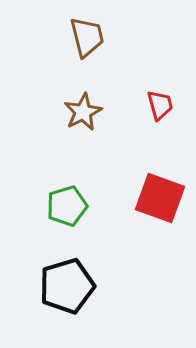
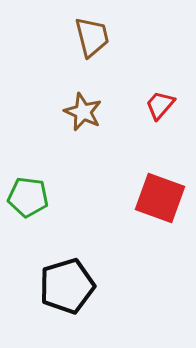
brown trapezoid: moved 5 px right
red trapezoid: rotated 124 degrees counterclockwise
brown star: rotated 21 degrees counterclockwise
green pentagon: moved 39 px left, 9 px up; rotated 24 degrees clockwise
